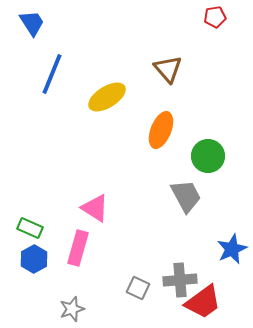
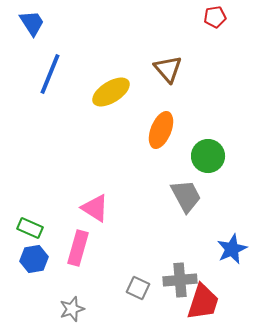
blue line: moved 2 px left
yellow ellipse: moved 4 px right, 5 px up
blue hexagon: rotated 20 degrees clockwise
red trapezoid: rotated 36 degrees counterclockwise
